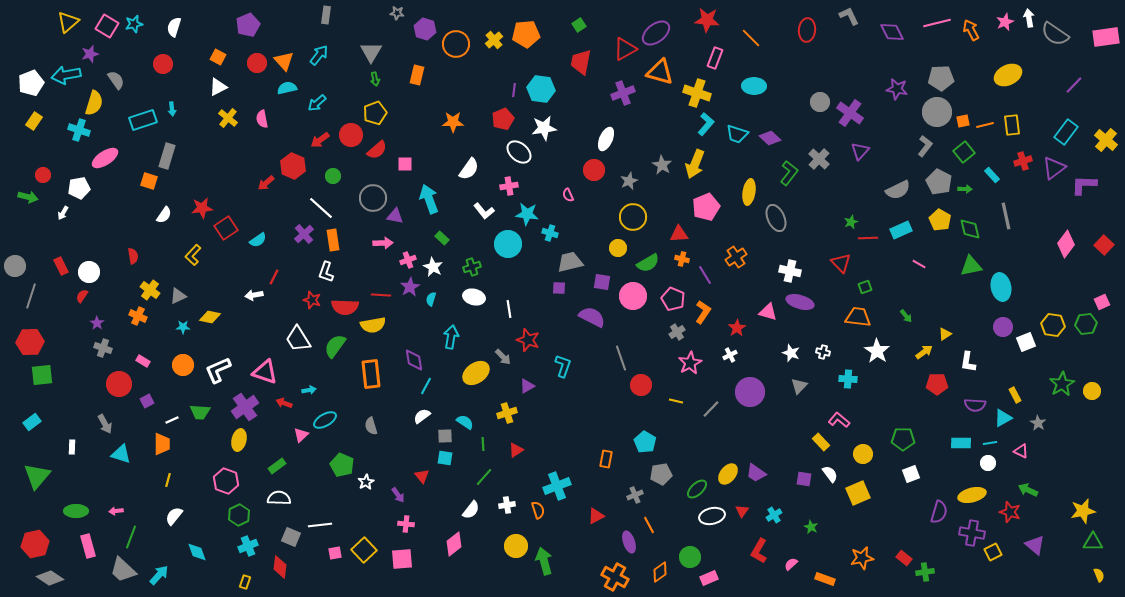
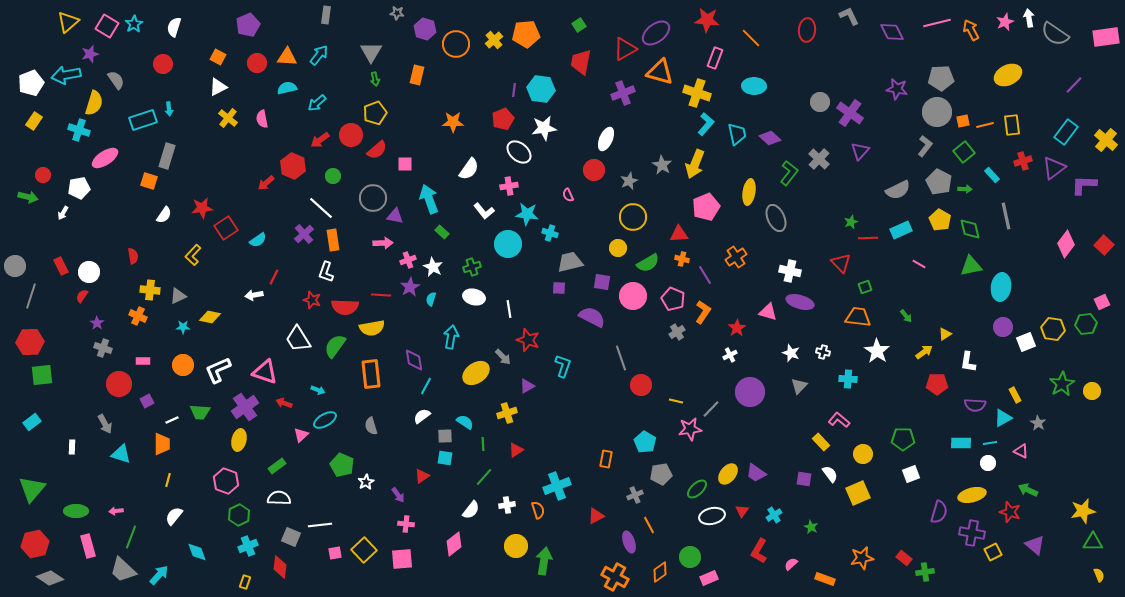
cyan star at (134, 24): rotated 18 degrees counterclockwise
orange triangle at (284, 61): moved 3 px right, 4 px up; rotated 45 degrees counterclockwise
cyan arrow at (172, 109): moved 3 px left
cyan trapezoid at (737, 134): rotated 120 degrees counterclockwise
green rectangle at (442, 238): moved 6 px up
cyan ellipse at (1001, 287): rotated 20 degrees clockwise
yellow cross at (150, 290): rotated 30 degrees counterclockwise
yellow semicircle at (373, 325): moved 1 px left, 3 px down
yellow hexagon at (1053, 325): moved 4 px down
pink rectangle at (143, 361): rotated 32 degrees counterclockwise
pink star at (690, 363): moved 66 px down; rotated 20 degrees clockwise
cyan arrow at (309, 390): moved 9 px right; rotated 32 degrees clockwise
green triangle at (37, 476): moved 5 px left, 13 px down
red triangle at (422, 476): rotated 35 degrees clockwise
green arrow at (544, 561): rotated 24 degrees clockwise
